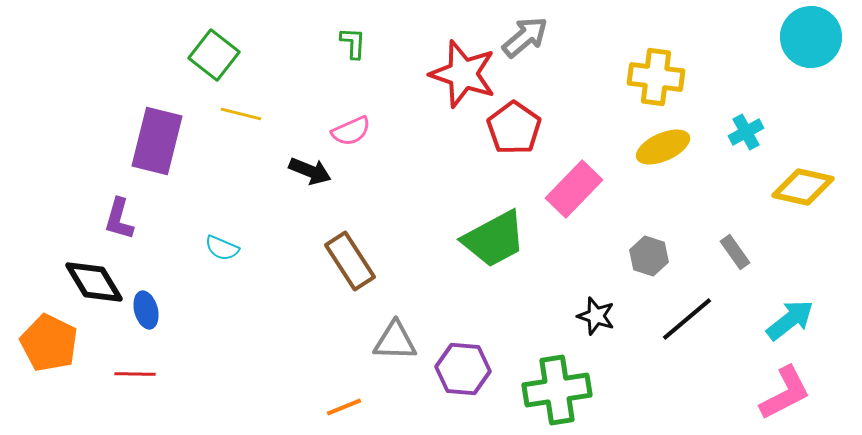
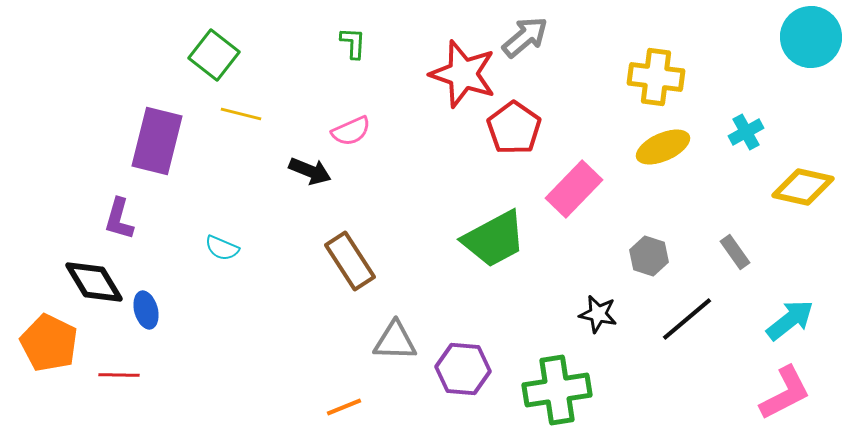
black star: moved 2 px right, 2 px up; rotated 6 degrees counterclockwise
red line: moved 16 px left, 1 px down
